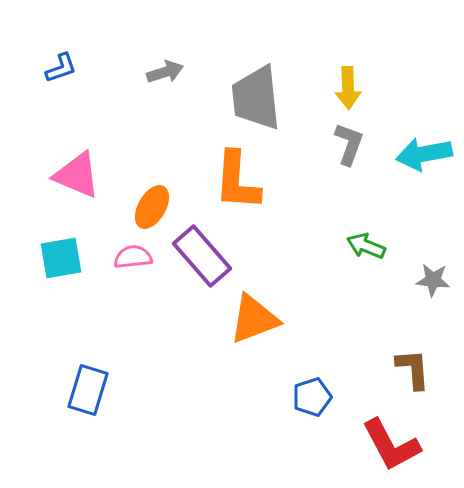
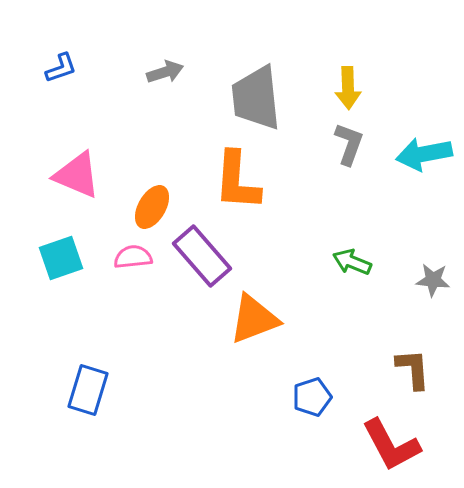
green arrow: moved 14 px left, 16 px down
cyan square: rotated 9 degrees counterclockwise
